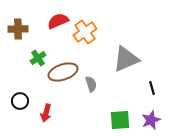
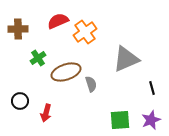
brown ellipse: moved 3 px right
